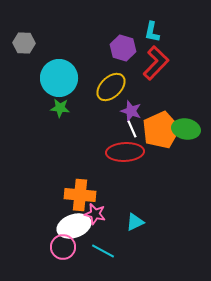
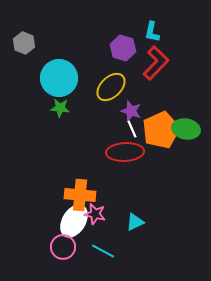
gray hexagon: rotated 20 degrees clockwise
white ellipse: moved 5 px up; rotated 40 degrees counterclockwise
